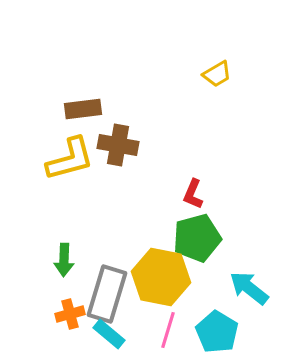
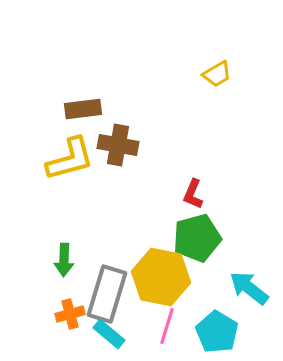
pink line: moved 1 px left, 4 px up
